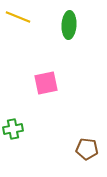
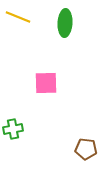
green ellipse: moved 4 px left, 2 px up
pink square: rotated 10 degrees clockwise
brown pentagon: moved 1 px left
